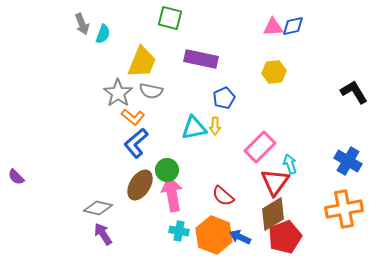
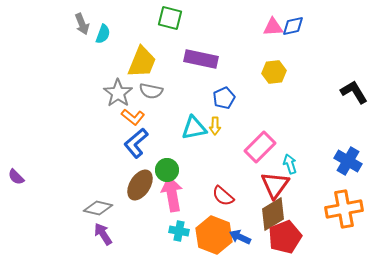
red triangle: moved 3 px down
